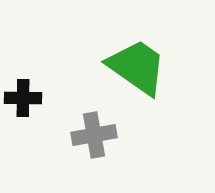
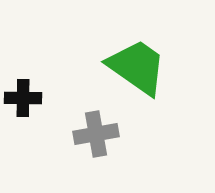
gray cross: moved 2 px right, 1 px up
